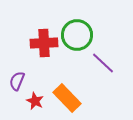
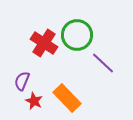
red cross: rotated 36 degrees clockwise
purple semicircle: moved 5 px right
red star: moved 1 px left
